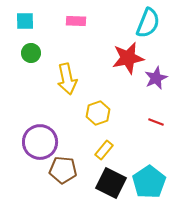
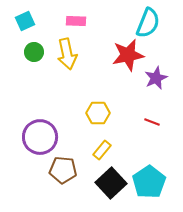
cyan square: rotated 24 degrees counterclockwise
green circle: moved 3 px right, 1 px up
red star: moved 3 px up
yellow arrow: moved 25 px up
yellow hexagon: rotated 20 degrees clockwise
red line: moved 4 px left
purple circle: moved 5 px up
yellow rectangle: moved 2 px left
black square: rotated 20 degrees clockwise
